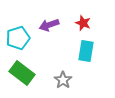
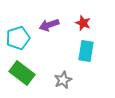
gray star: rotated 12 degrees clockwise
